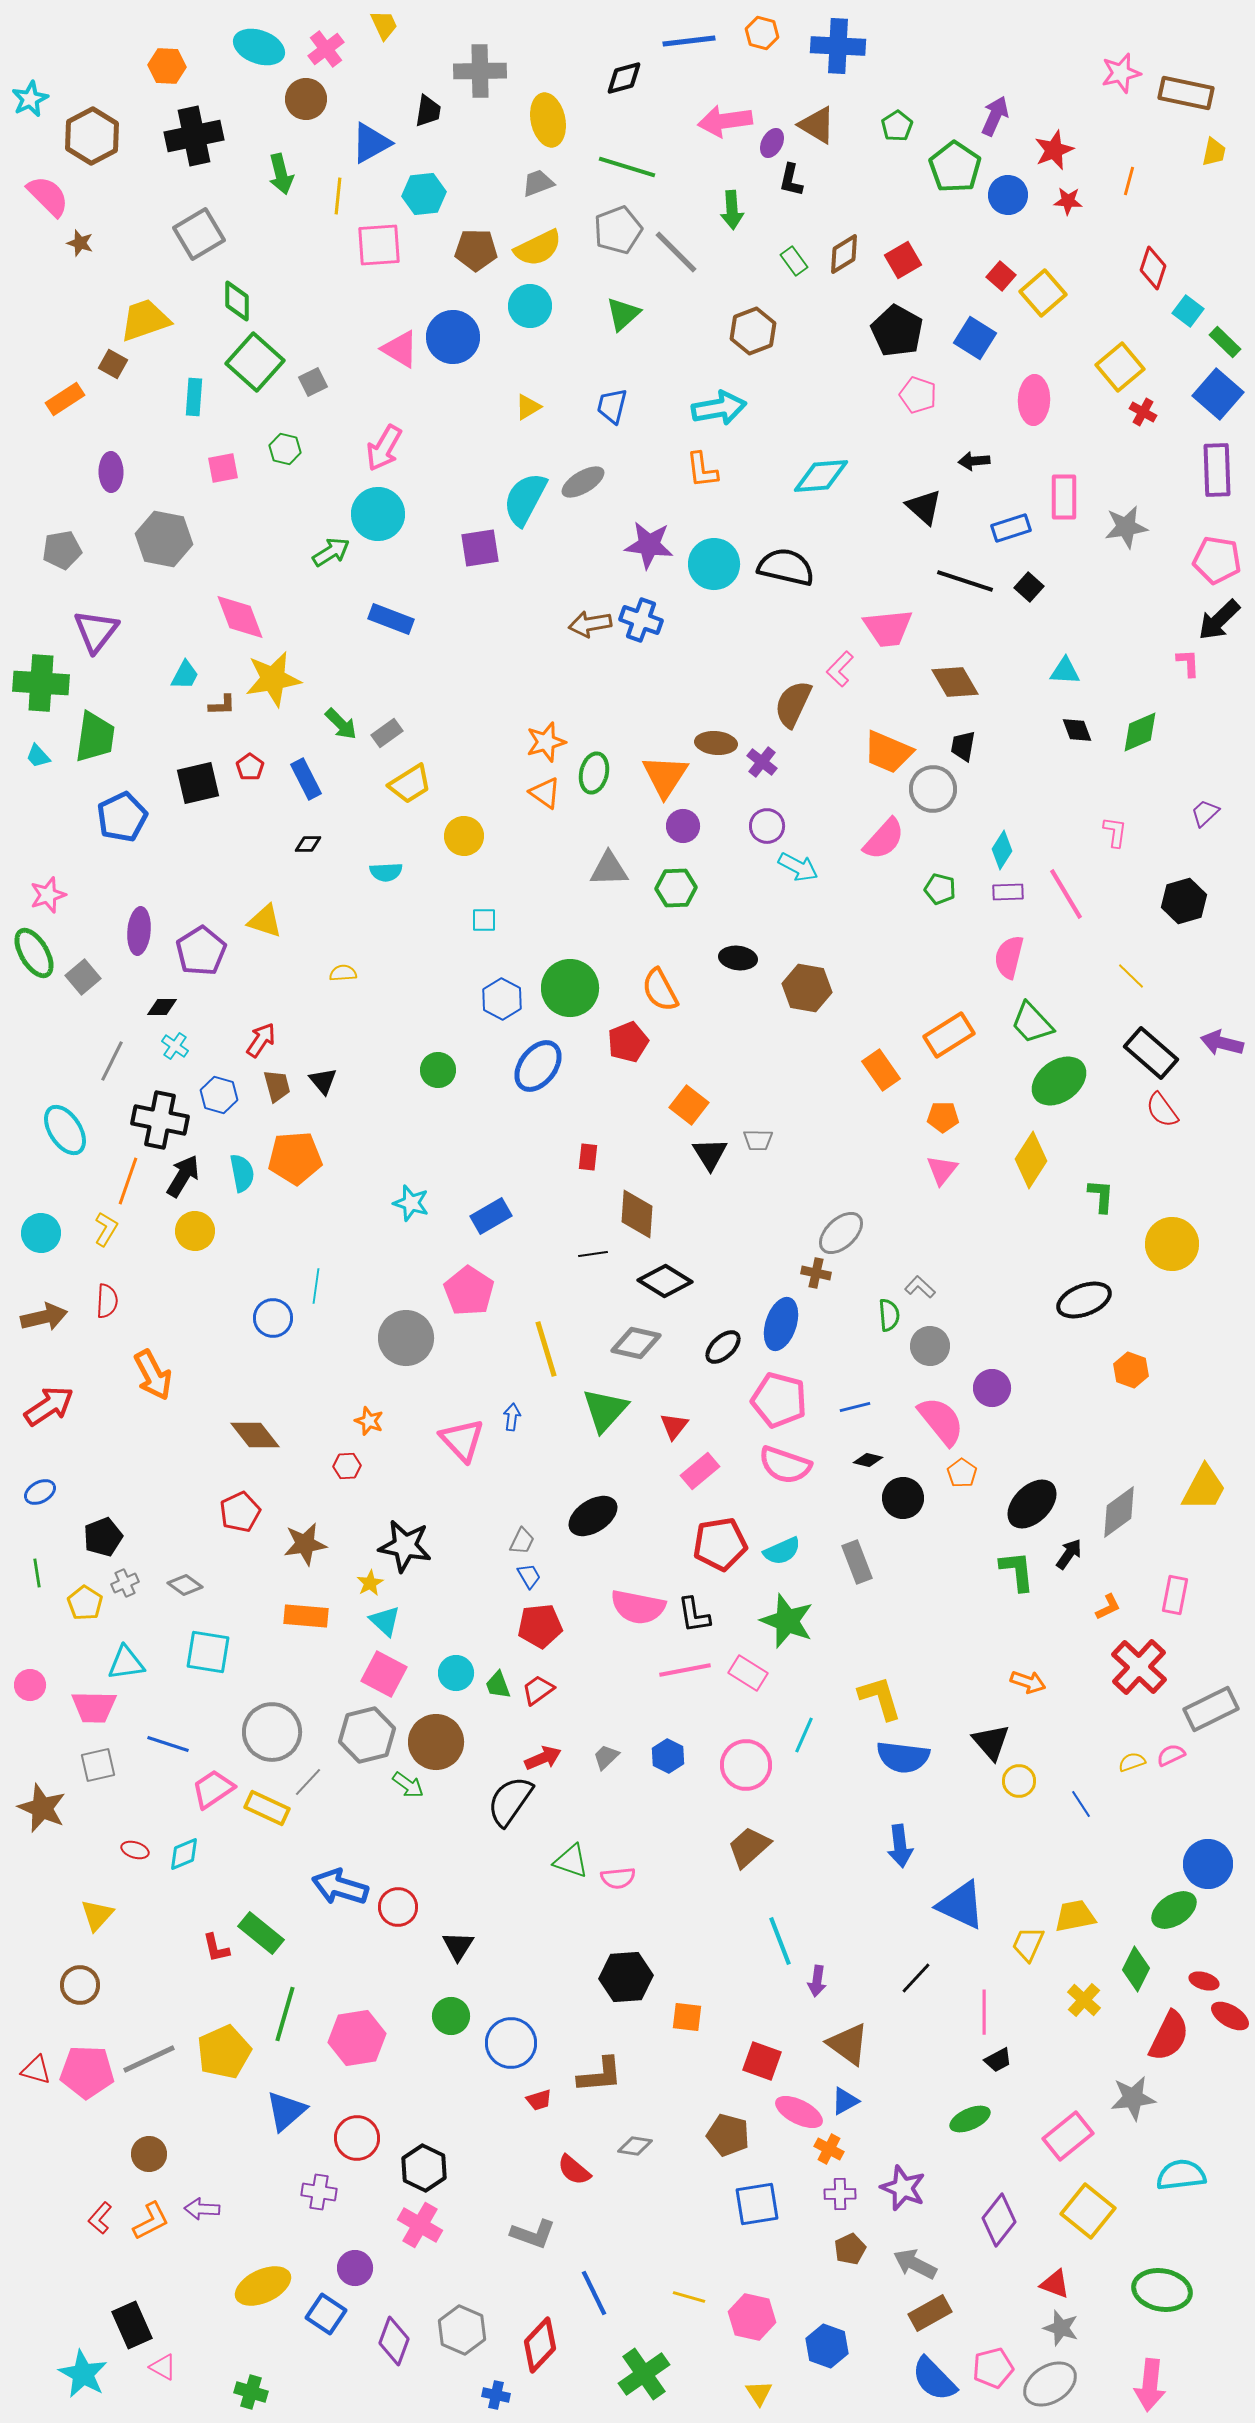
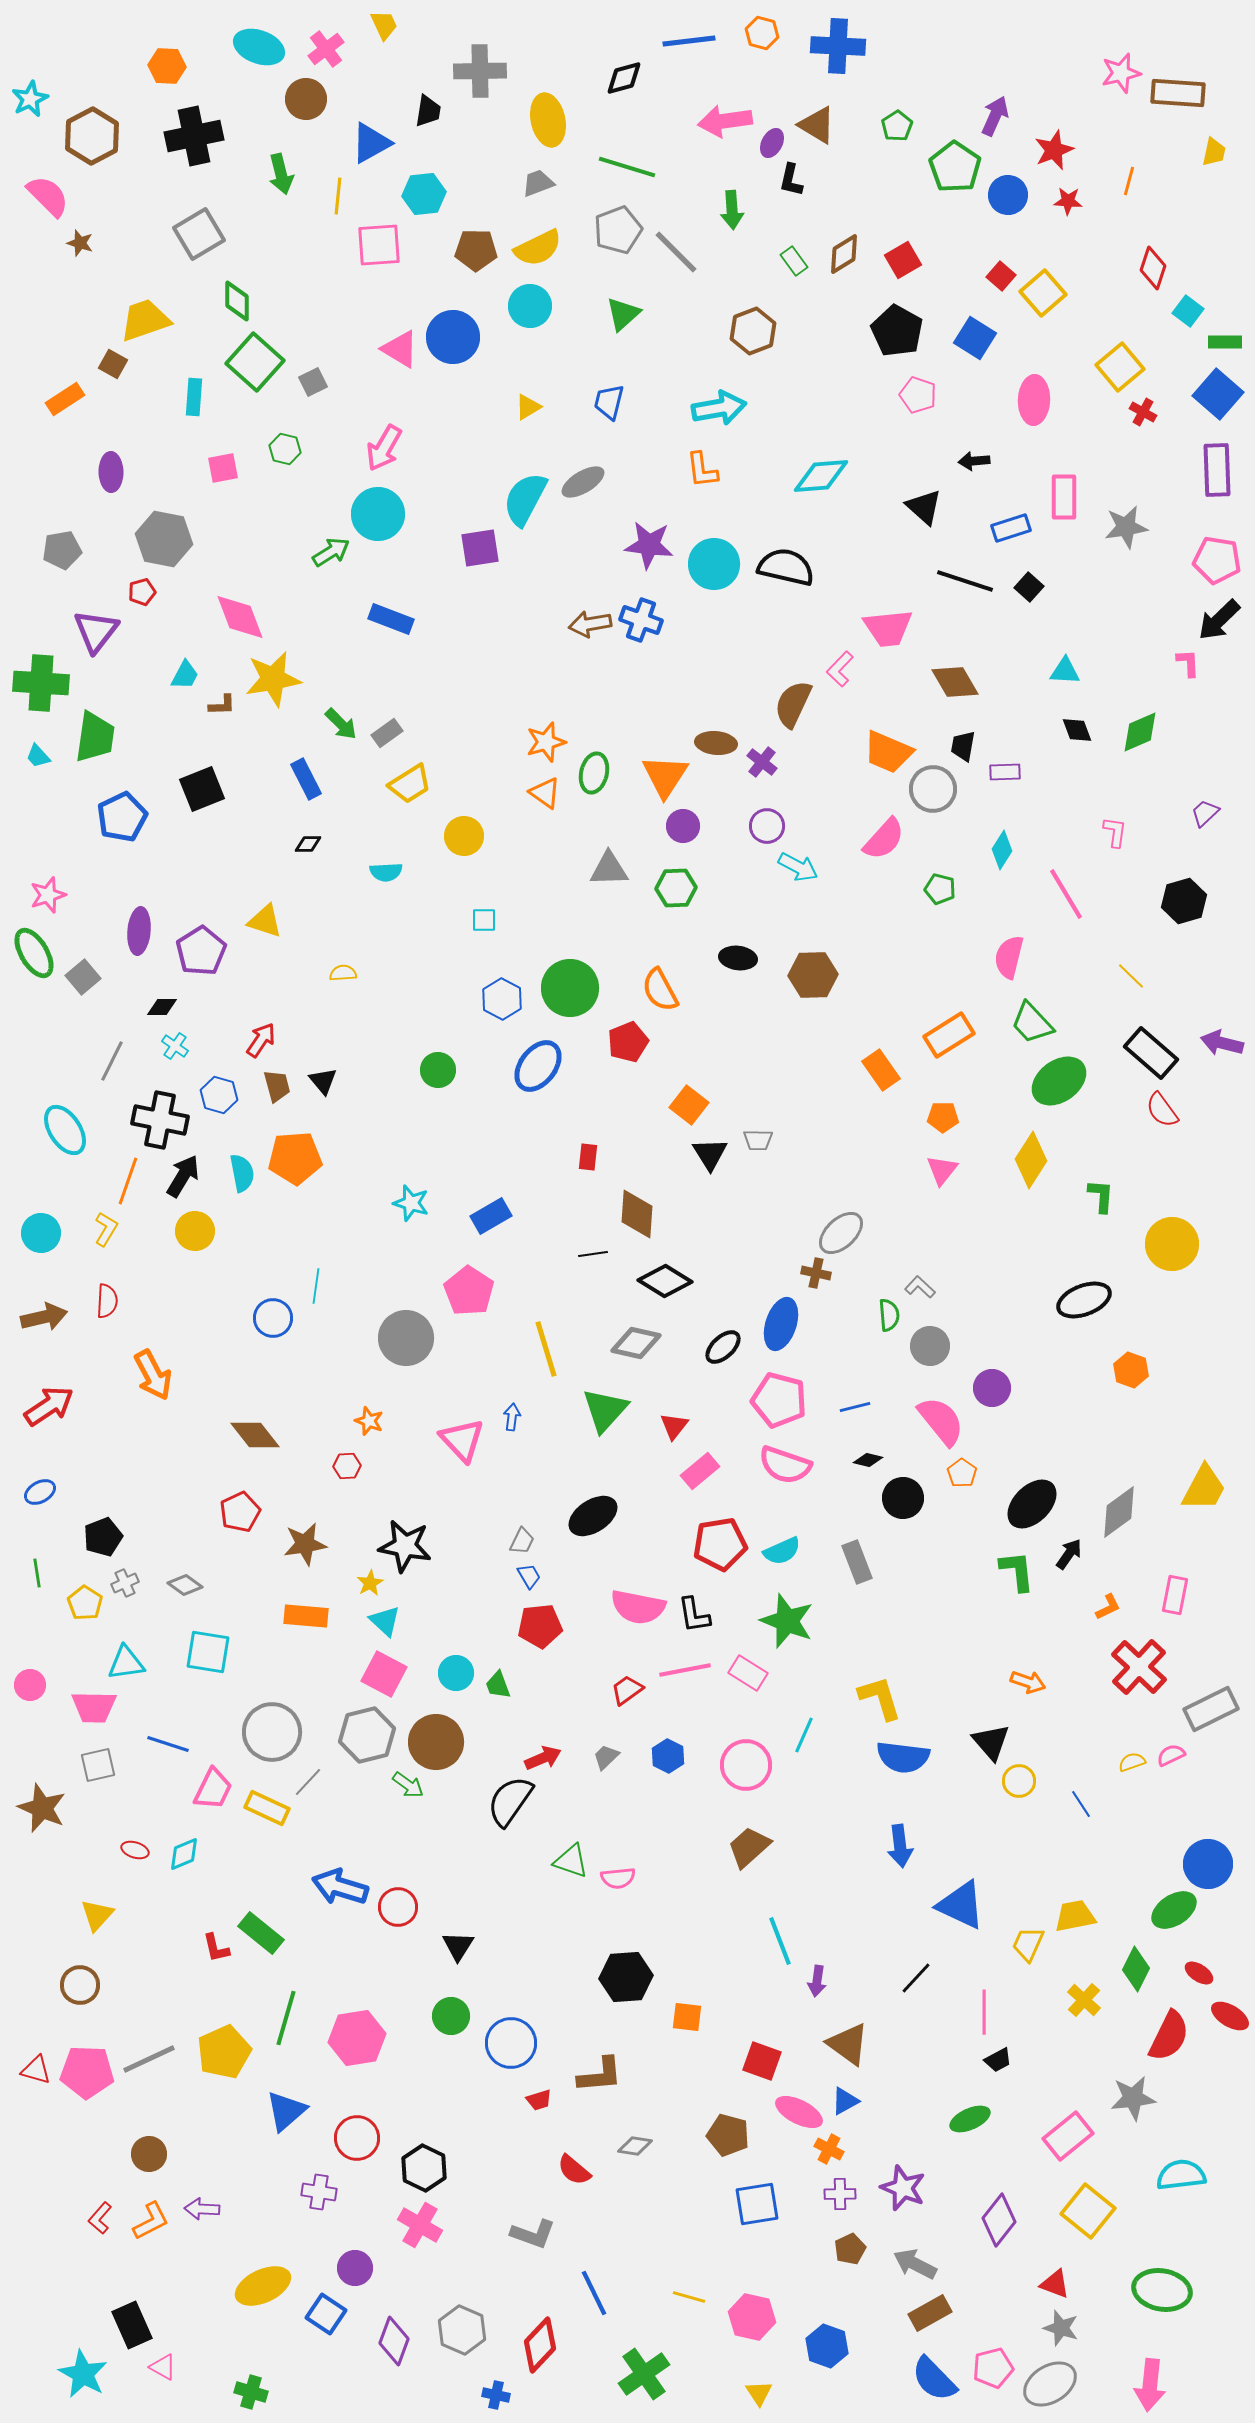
brown rectangle at (1186, 93): moved 8 px left; rotated 8 degrees counterclockwise
green rectangle at (1225, 342): rotated 44 degrees counterclockwise
blue trapezoid at (612, 406): moved 3 px left, 4 px up
red pentagon at (250, 767): moved 108 px left, 175 px up; rotated 20 degrees clockwise
black square at (198, 783): moved 4 px right, 6 px down; rotated 9 degrees counterclockwise
purple rectangle at (1008, 892): moved 3 px left, 120 px up
brown hexagon at (807, 988): moved 6 px right, 13 px up; rotated 12 degrees counterclockwise
red trapezoid at (538, 1690): moved 89 px right
pink trapezoid at (213, 1789): rotated 150 degrees clockwise
red ellipse at (1204, 1981): moved 5 px left, 8 px up; rotated 16 degrees clockwise
green line at (285, 2014): moved 1 px right, 4 px down
